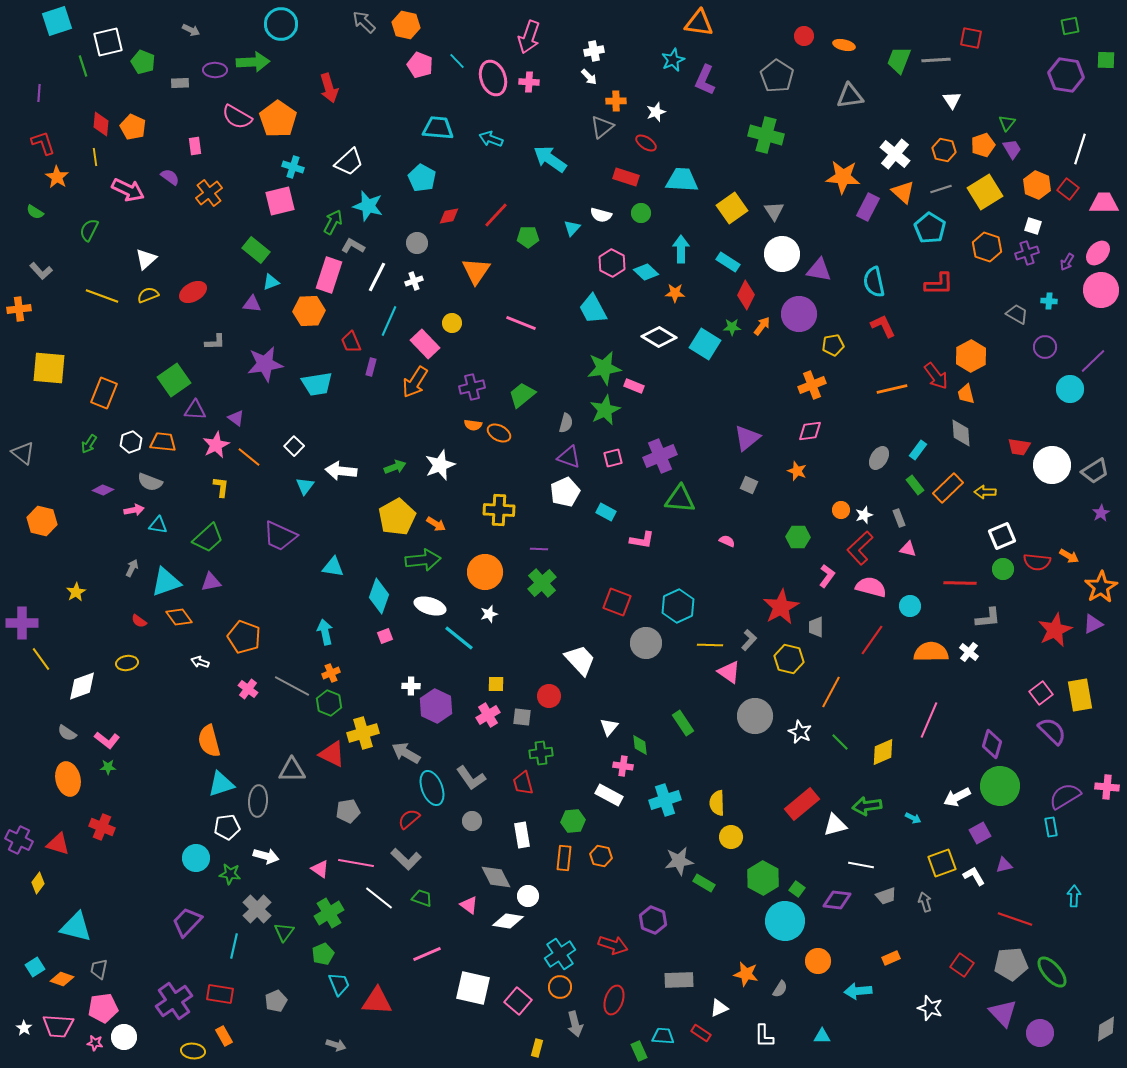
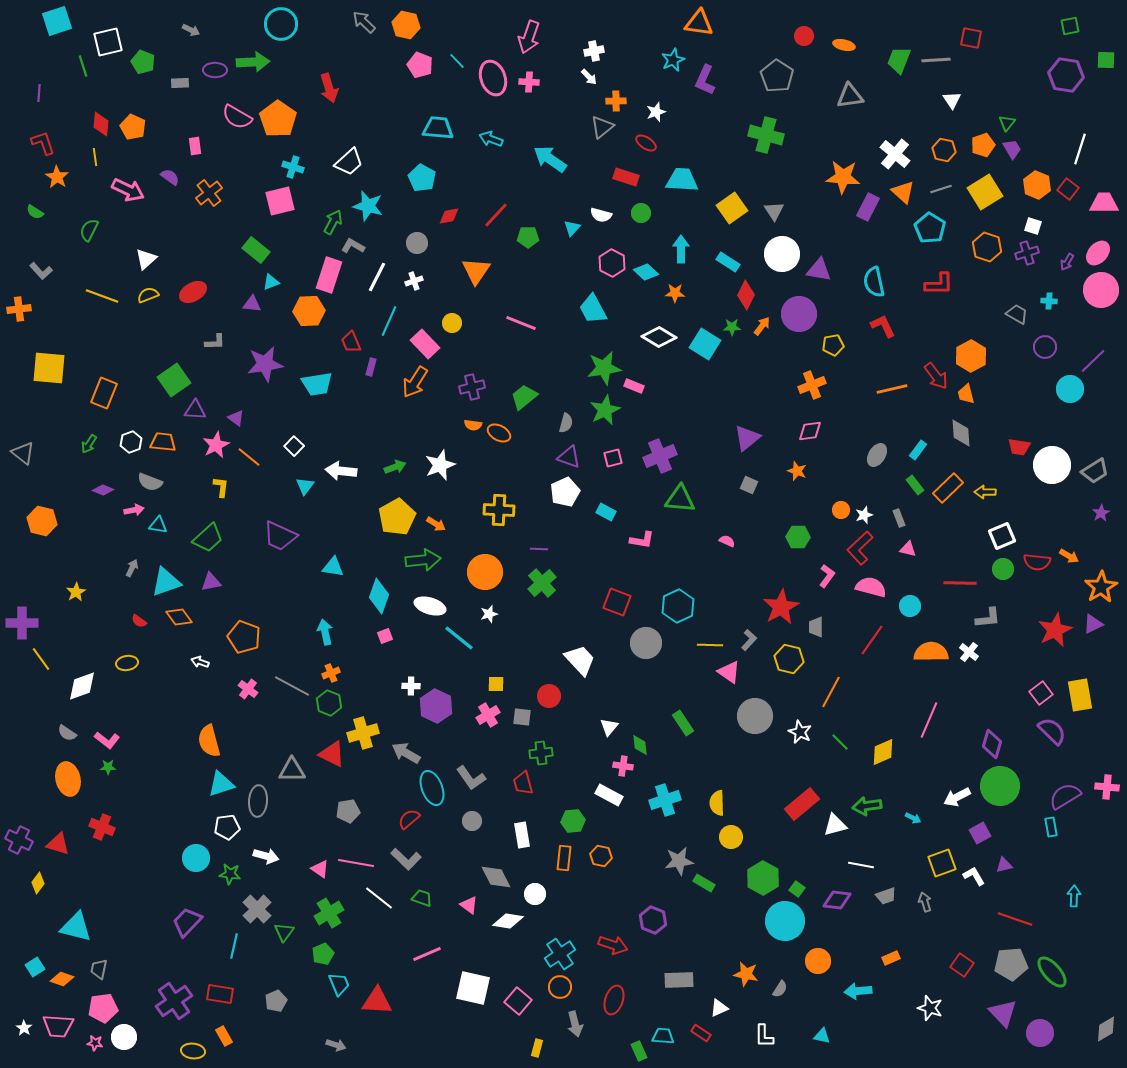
green trapezoid at (522, 395): moved 2 px right, 2 px down
gray ellipse at (879, 458): moved 2 px left, 3 px up
white circle at (528, 896): moved 7 px right, 2 px up
cyan triangle at (822, 1036): rotated 12 degrees clockwise
